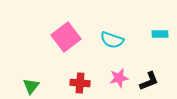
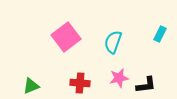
cyan rectangle: rotated 63 degrees counterclockwise
cyan semicircle: moved 1 px right, 2 px down; rotated 90 degrees clockwise
black L-shape: moved 3 px left, 4 px down; rotated 15 degrees clockwise
green triangle: rotated 30 degrees clockwise
